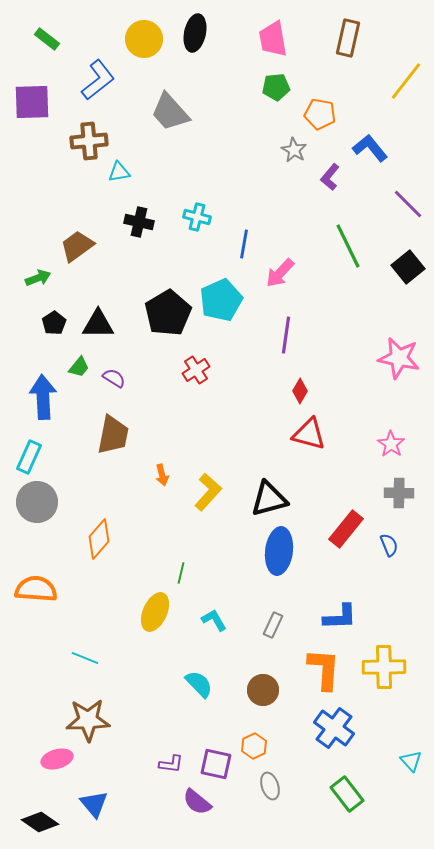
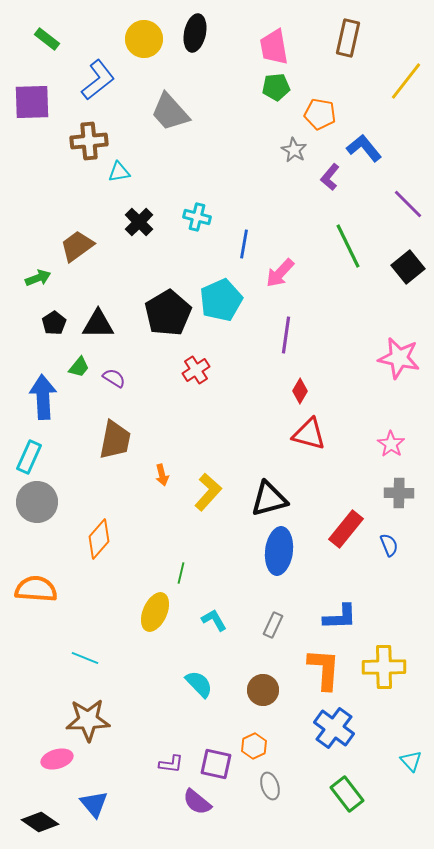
pink trapezoid at (273, 39): moved 1 px right, 8 px down
blue L-shape at (370, 148): moved 6 px left
black cross at (139, 222): rotated 32 degrees clockwise
brown trapezoid at (113, 435): moved 2 px right, 5 px down
